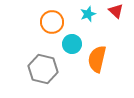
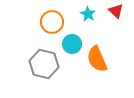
cyan star: rotated 21 degrees counterclockwise
orange semicircle: rotated 36 degrees counterclockwise
gray hexagon: moved 1 px right, 5 px up
